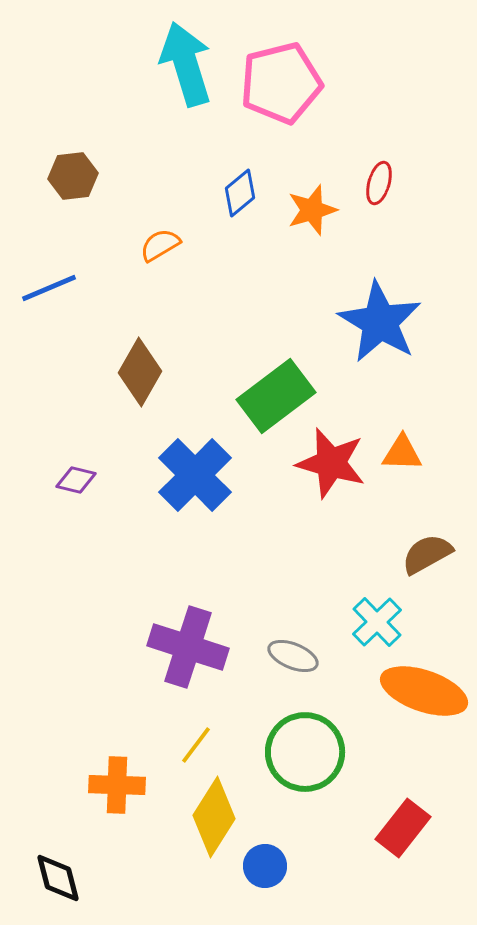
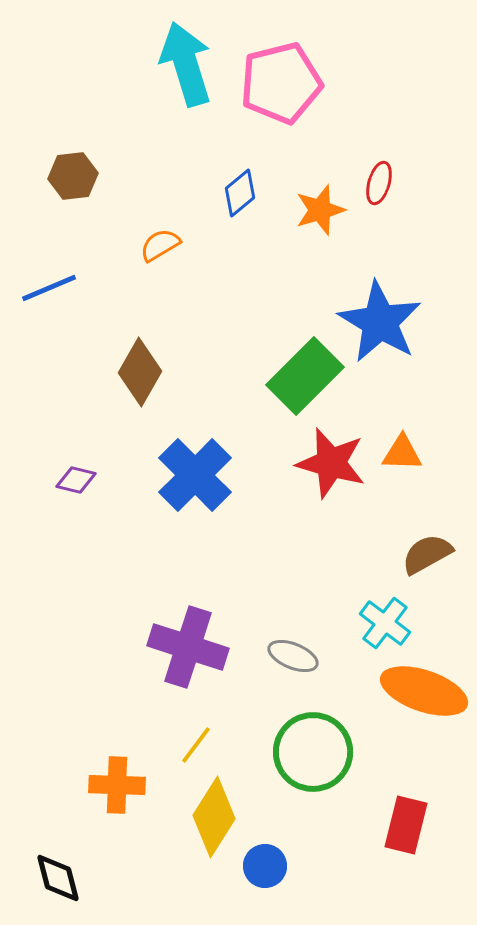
orange star: moved 8 px right
green rectangle: moved 29 px right, 20 px up; rotated 8 degrees counterclockwise
cyan cross: moved 8 px right, 1 px down; rotated 9 degrees counterclockwise
green circle: moved 8 px right
red rectangle: moved 3 px right, 3 px up; rotated 24 degrees counterclockwise
